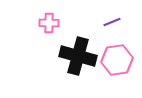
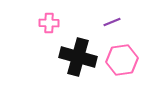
black cross: moved 1 px down
pink hexagon: moved 5 px right
